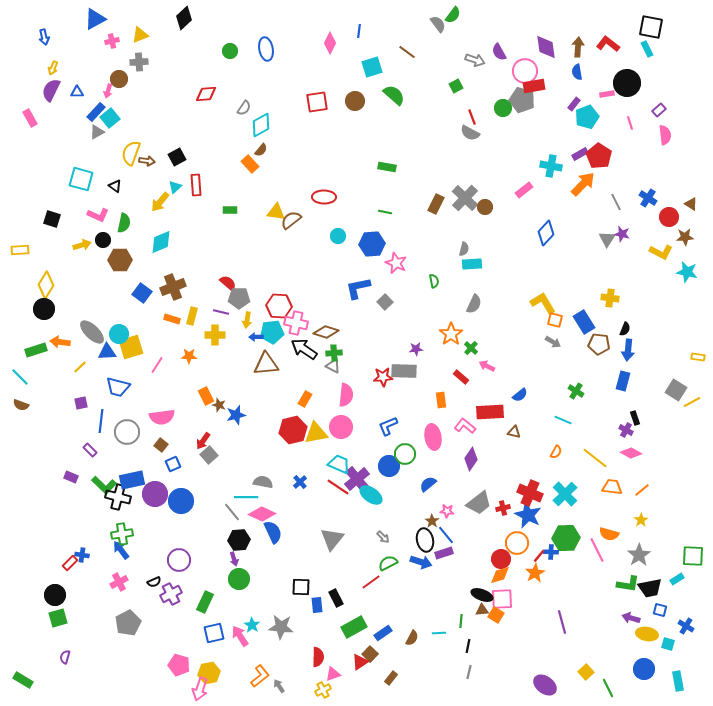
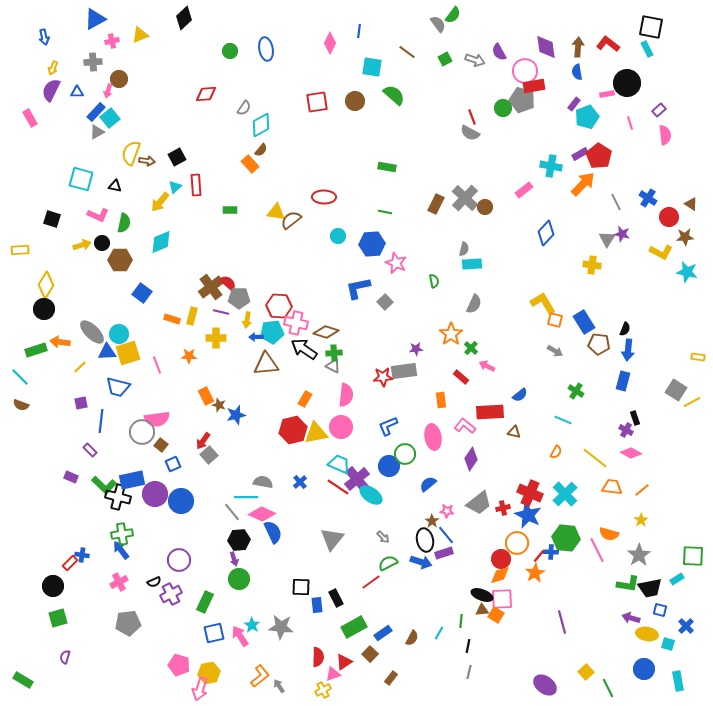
gray cross at (139, 62): moved 46 px left
cyan square at (372, 67): rotated 25 degrees clockwise
green square at (456, 86): moved 11 px left, 27 px up
black triangle at (115, 186): rotated 24 degrees counterclockwise
black circle at (103, 240): moved 1 px left, 3 px down
brown cross at (173, 287): moved 38 px right; rotated 15 degrees counterclockwise
yellow cross at (610, 298): moved 18 px left, 33 px up
yellow cross at (215, 335): moved 1 px right, 3 px down
gray arrow at (553, 342): moved 2 px right, 9 px down
yellow square at (131, 347): moved 3 px left, 6 px down
pink line at (157, 365): rotated 54 degrees counterclockwise
gray rectangle at (404, 371): rotated 10 degrees counterclockwise
pink semicircle at (162, 417): moved 5 px left, 2 px down
gray circle at (127, 432): moved 15 px right
green hexagon at (566, 538): rotated 8 degrees clockwise
black circle at (55, 595): moved 2 px left, 9 px up
gray pentagon at (128, 623): rotated 20 degrees clockwise
blue cross at (686, 626): rotated 14 degrees clockwise
cyan line at (439, 633): rotated 56 degrees counterclockwise
red triangle at (360, 662): moved 16 px left
